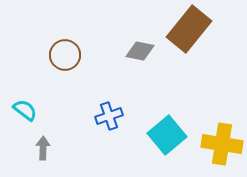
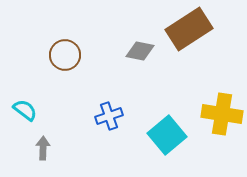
brown rectangle: rotated 18 degrees clockwise
yellow cross: moved 30 px up
